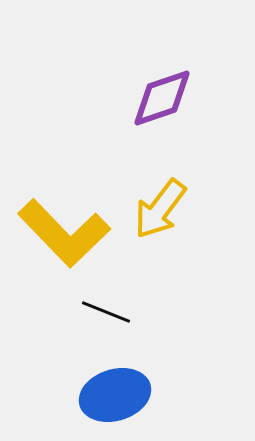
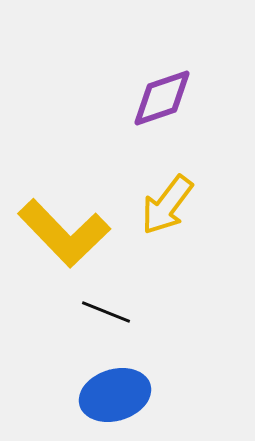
yellow arrow: moved 7 px right, 4 px up
